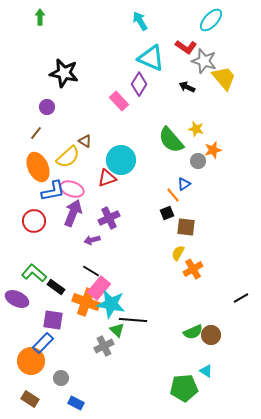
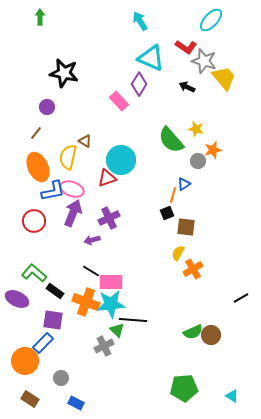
yellow semicircle at (68, 157): rotated 145 degrees clockwise
orange line at (173, 195): rotated 56 degrees clockwise
black rectangle at (56, 287): moved 1 px left, 4 px down
pink rectangle at (99, 288): moved 12 px right, 6 px up; rotated 50 degrees clockwise
cyan star at (111, 304): rotated 16 degrees counterclockwise
orange circle at (31, 361): moved 6 px left
cyan triangle at (206, 371): moved 26 px right, 25 px down
